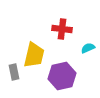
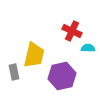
red cross: moved 10 px right, 2 px down; rotated 18 degrees clockwise
cyan semicircle: rotated 24 degrees clockwise
